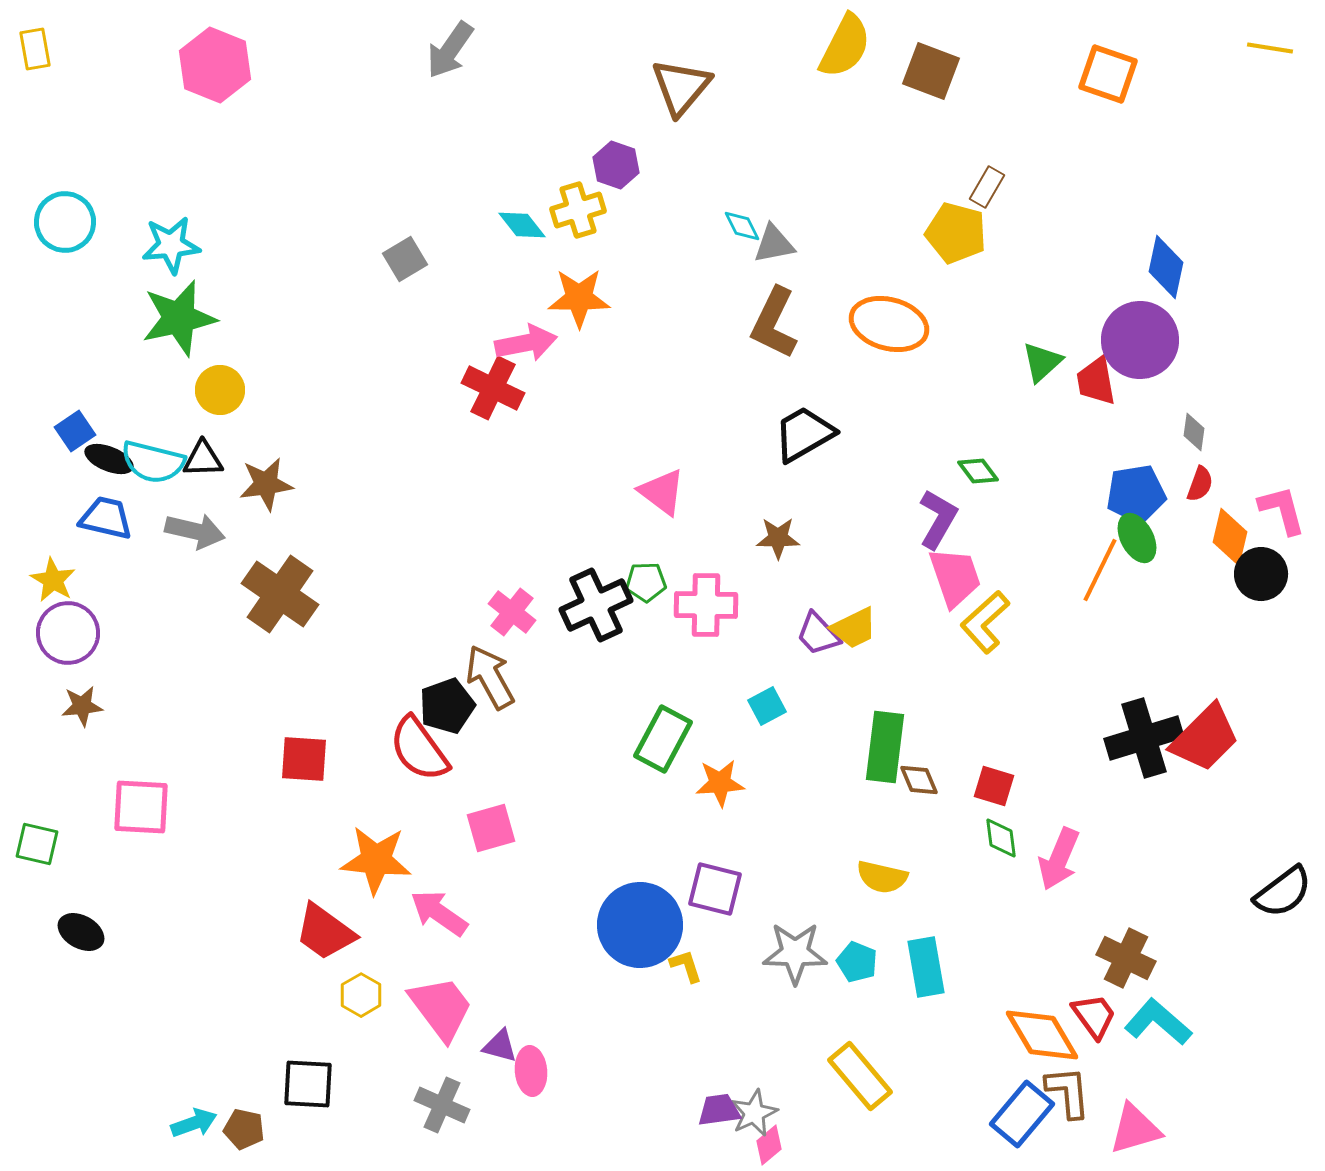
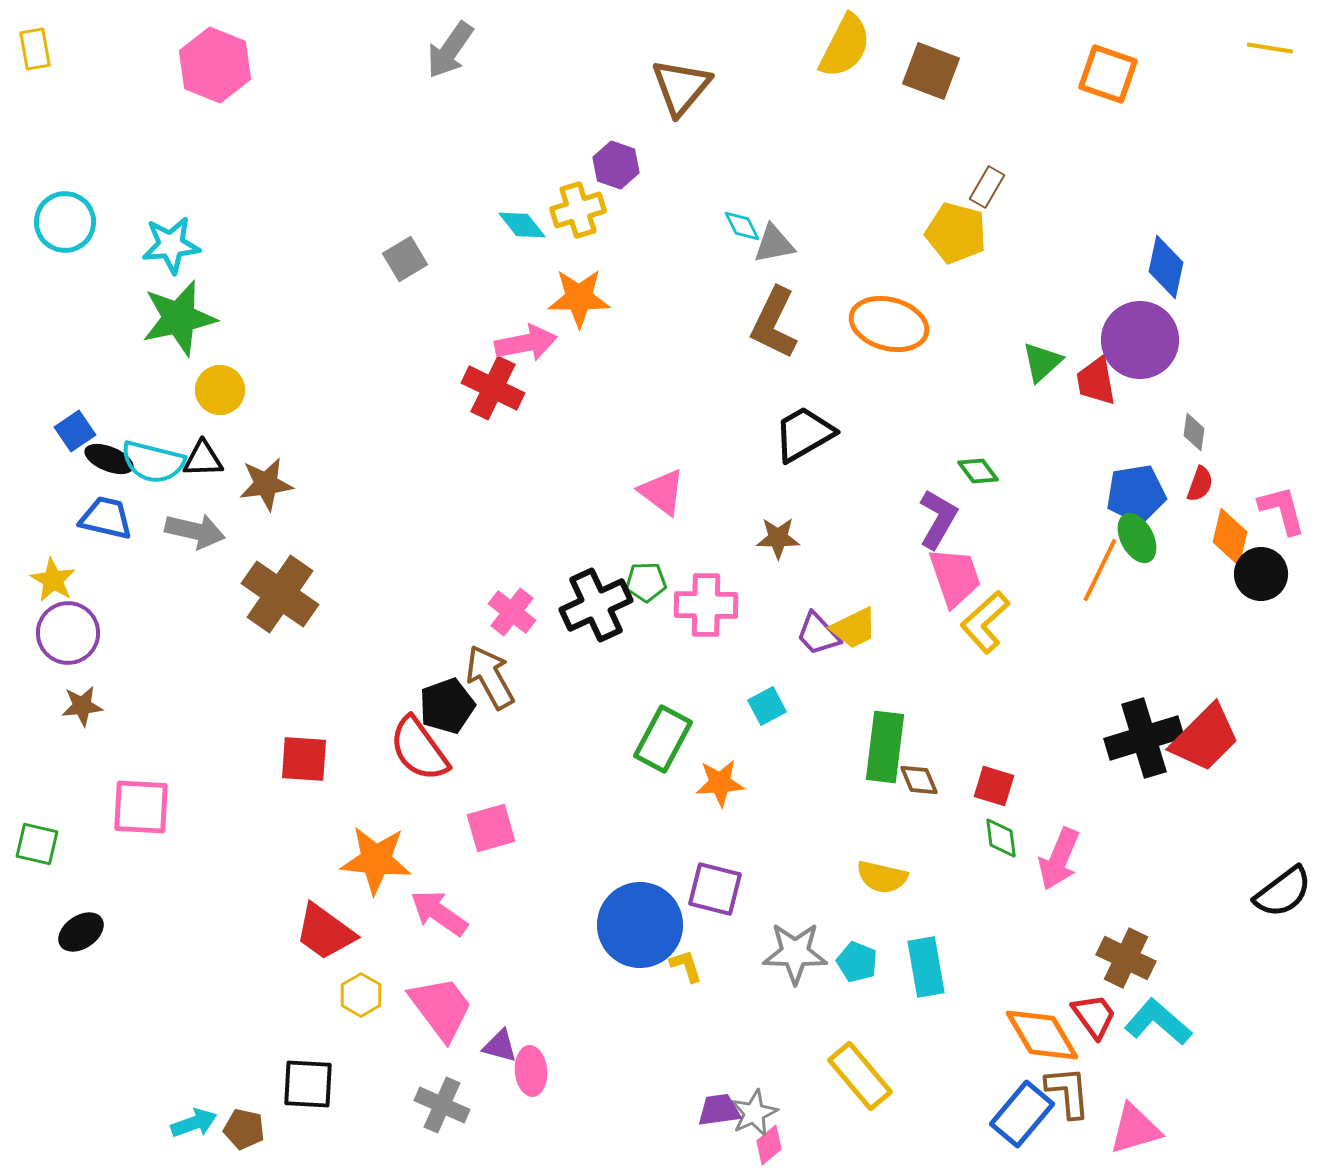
black ellipse at (81, 932): rotated 63 degrees counterclockwise
